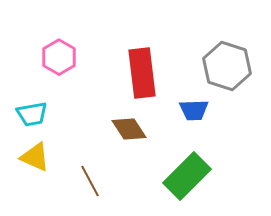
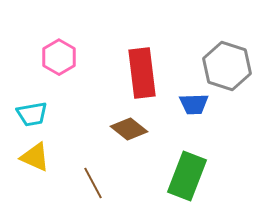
blue trapezoid: moved 6 px up
brown diamond: rotated 18 degrees counterclockwise
green rectangle: rotated 24 degrees counterclockwise
brown line: moved 3 px right, 2 px down
